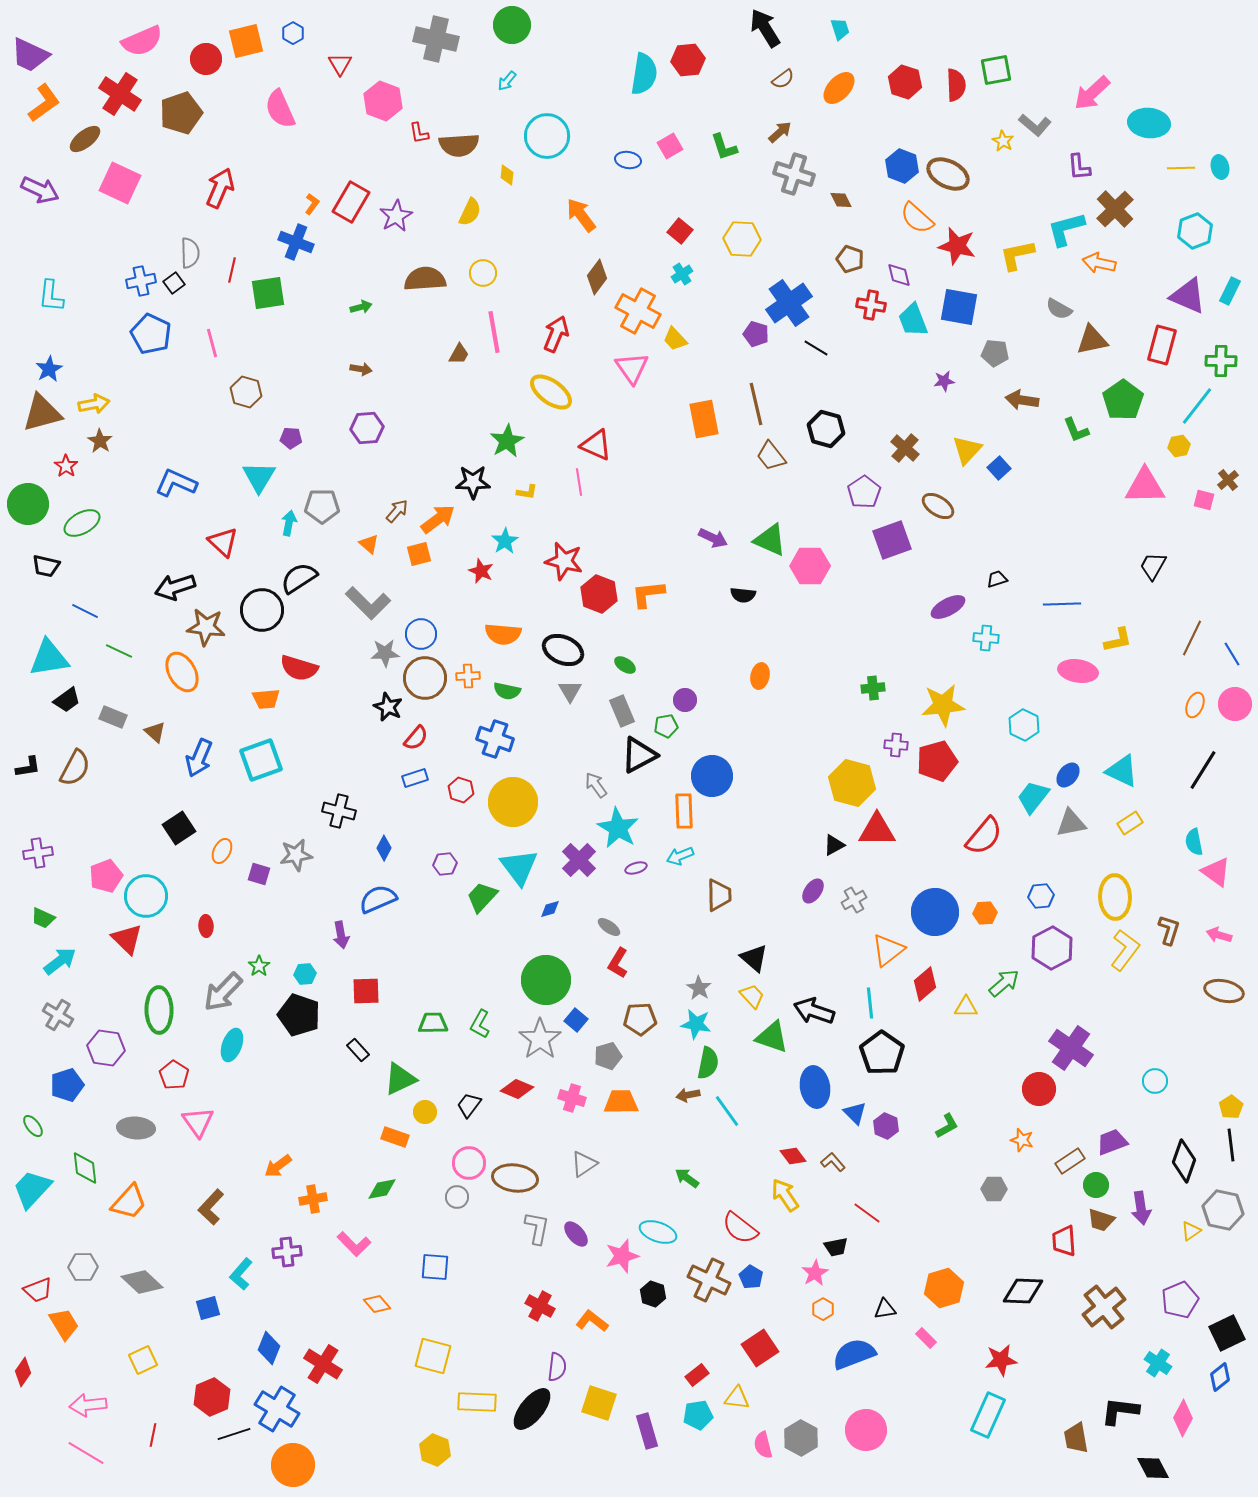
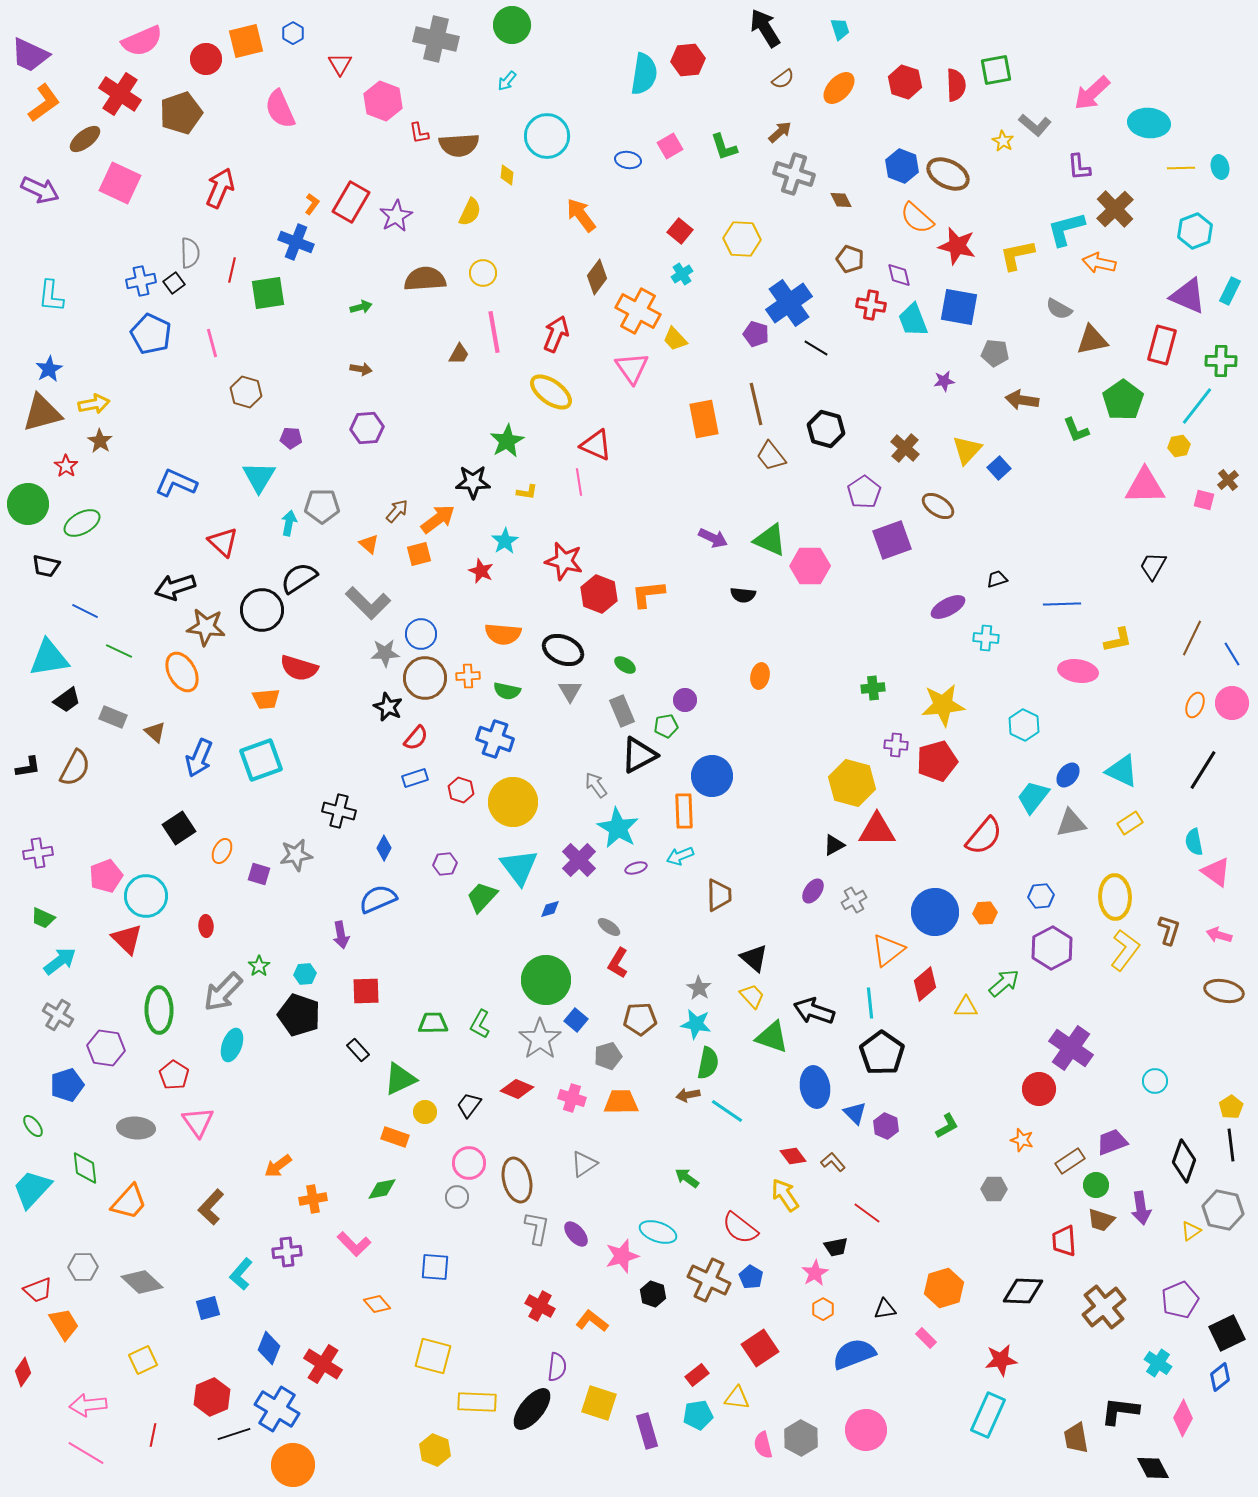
pink circle at (1235, 704): moved 3 px left, 1 px up
cyan line at (727, 1111): rotated 20 degrees counterclockwise
brown ellipse at (515, 1178): moved 2 px right, 2 px down; rotated 69 degrees clockwise
